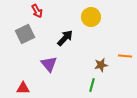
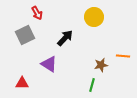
red arrow: moved 2 px down
yellow circle: moved 3 px right
gray square: moved 1 px down
orange line: moved 2 px left
purple triangle: rotated 18 degrees counterclockwise
red triangle: moved 1 px left, 5 px up
